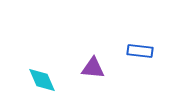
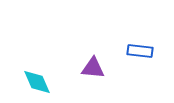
cyan diamond: moved 5 px left, 2 px down
